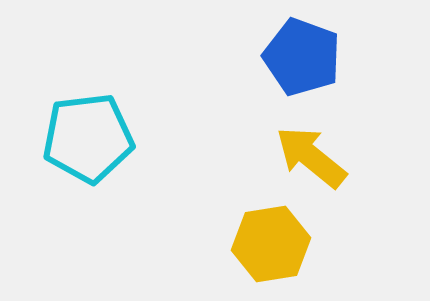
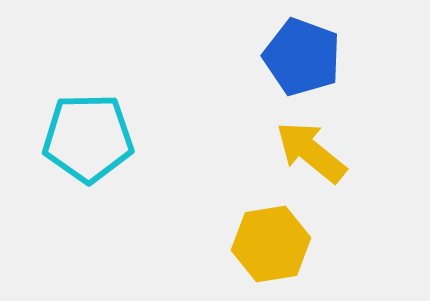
cyan pentagon: rotated 6 degrees clockwise
yellow arrow: moved 5 px up
